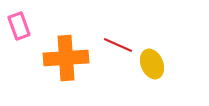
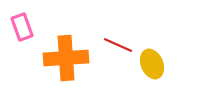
pink rectangle: moved 3 px right, 1 px down
